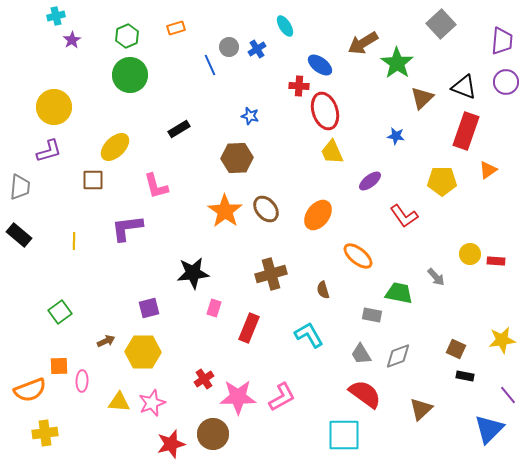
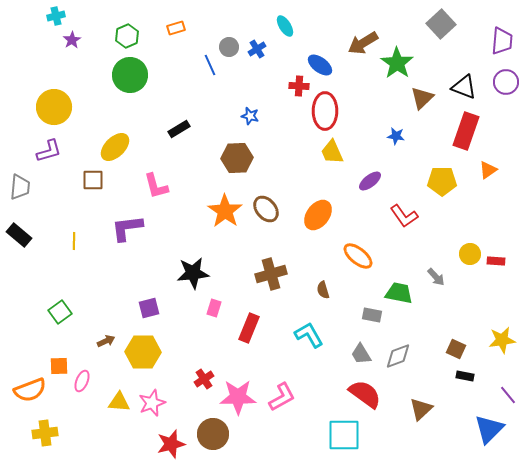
red ellipse at (325, 111): rotated 18 degrees clockwise
pink ellipse at (82, 381): rotated 20 degrees clockwise
